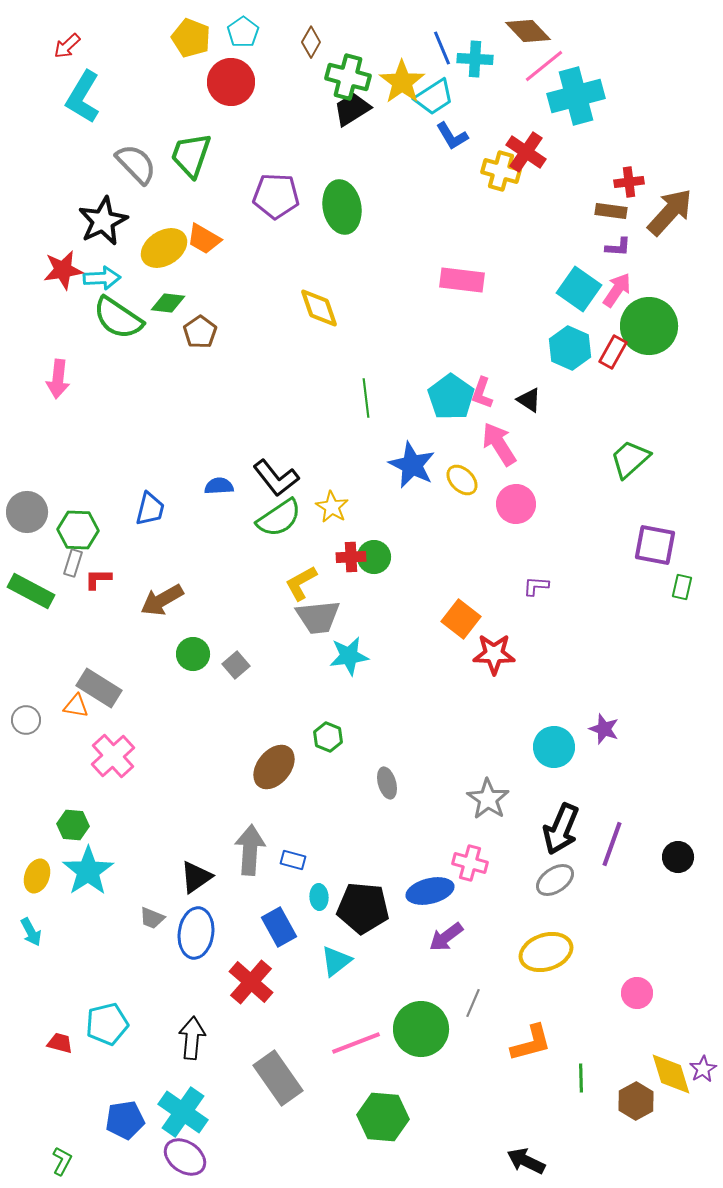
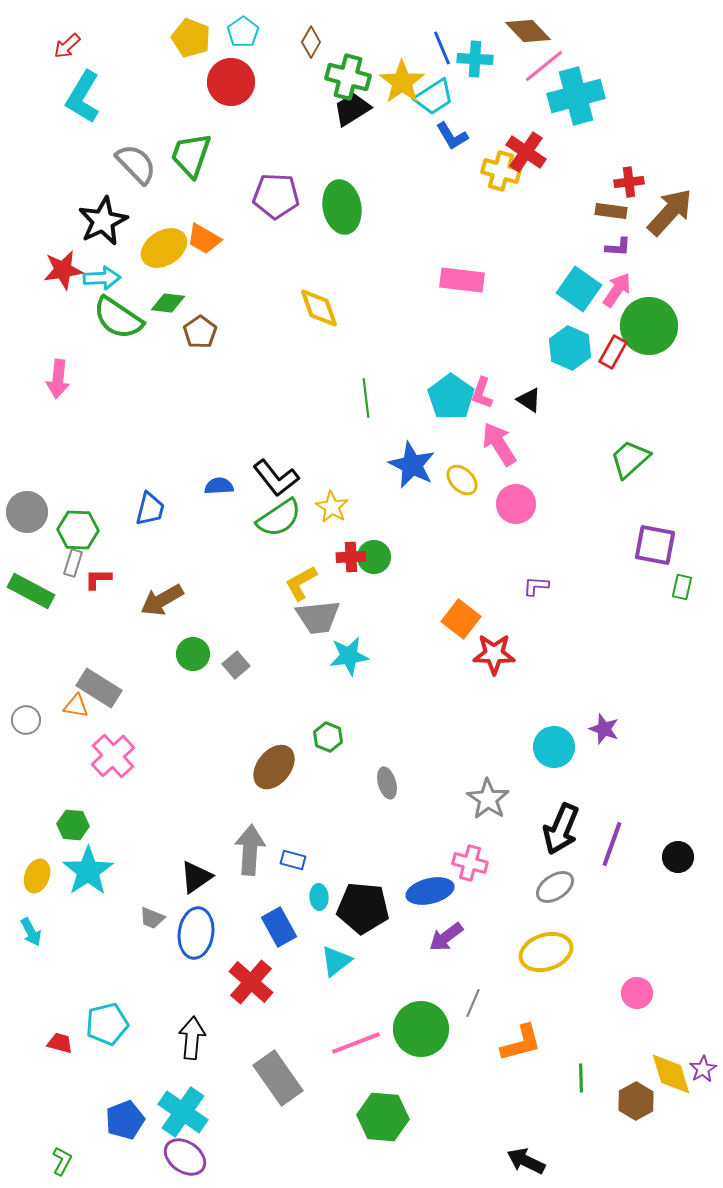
gray ellipse at (555, 880): moved 7 px down
orange L-shape at (531, 1043): moved 10 px left
blue pentagon at (125, 1120): rotated 12 degrees counterclockwise
